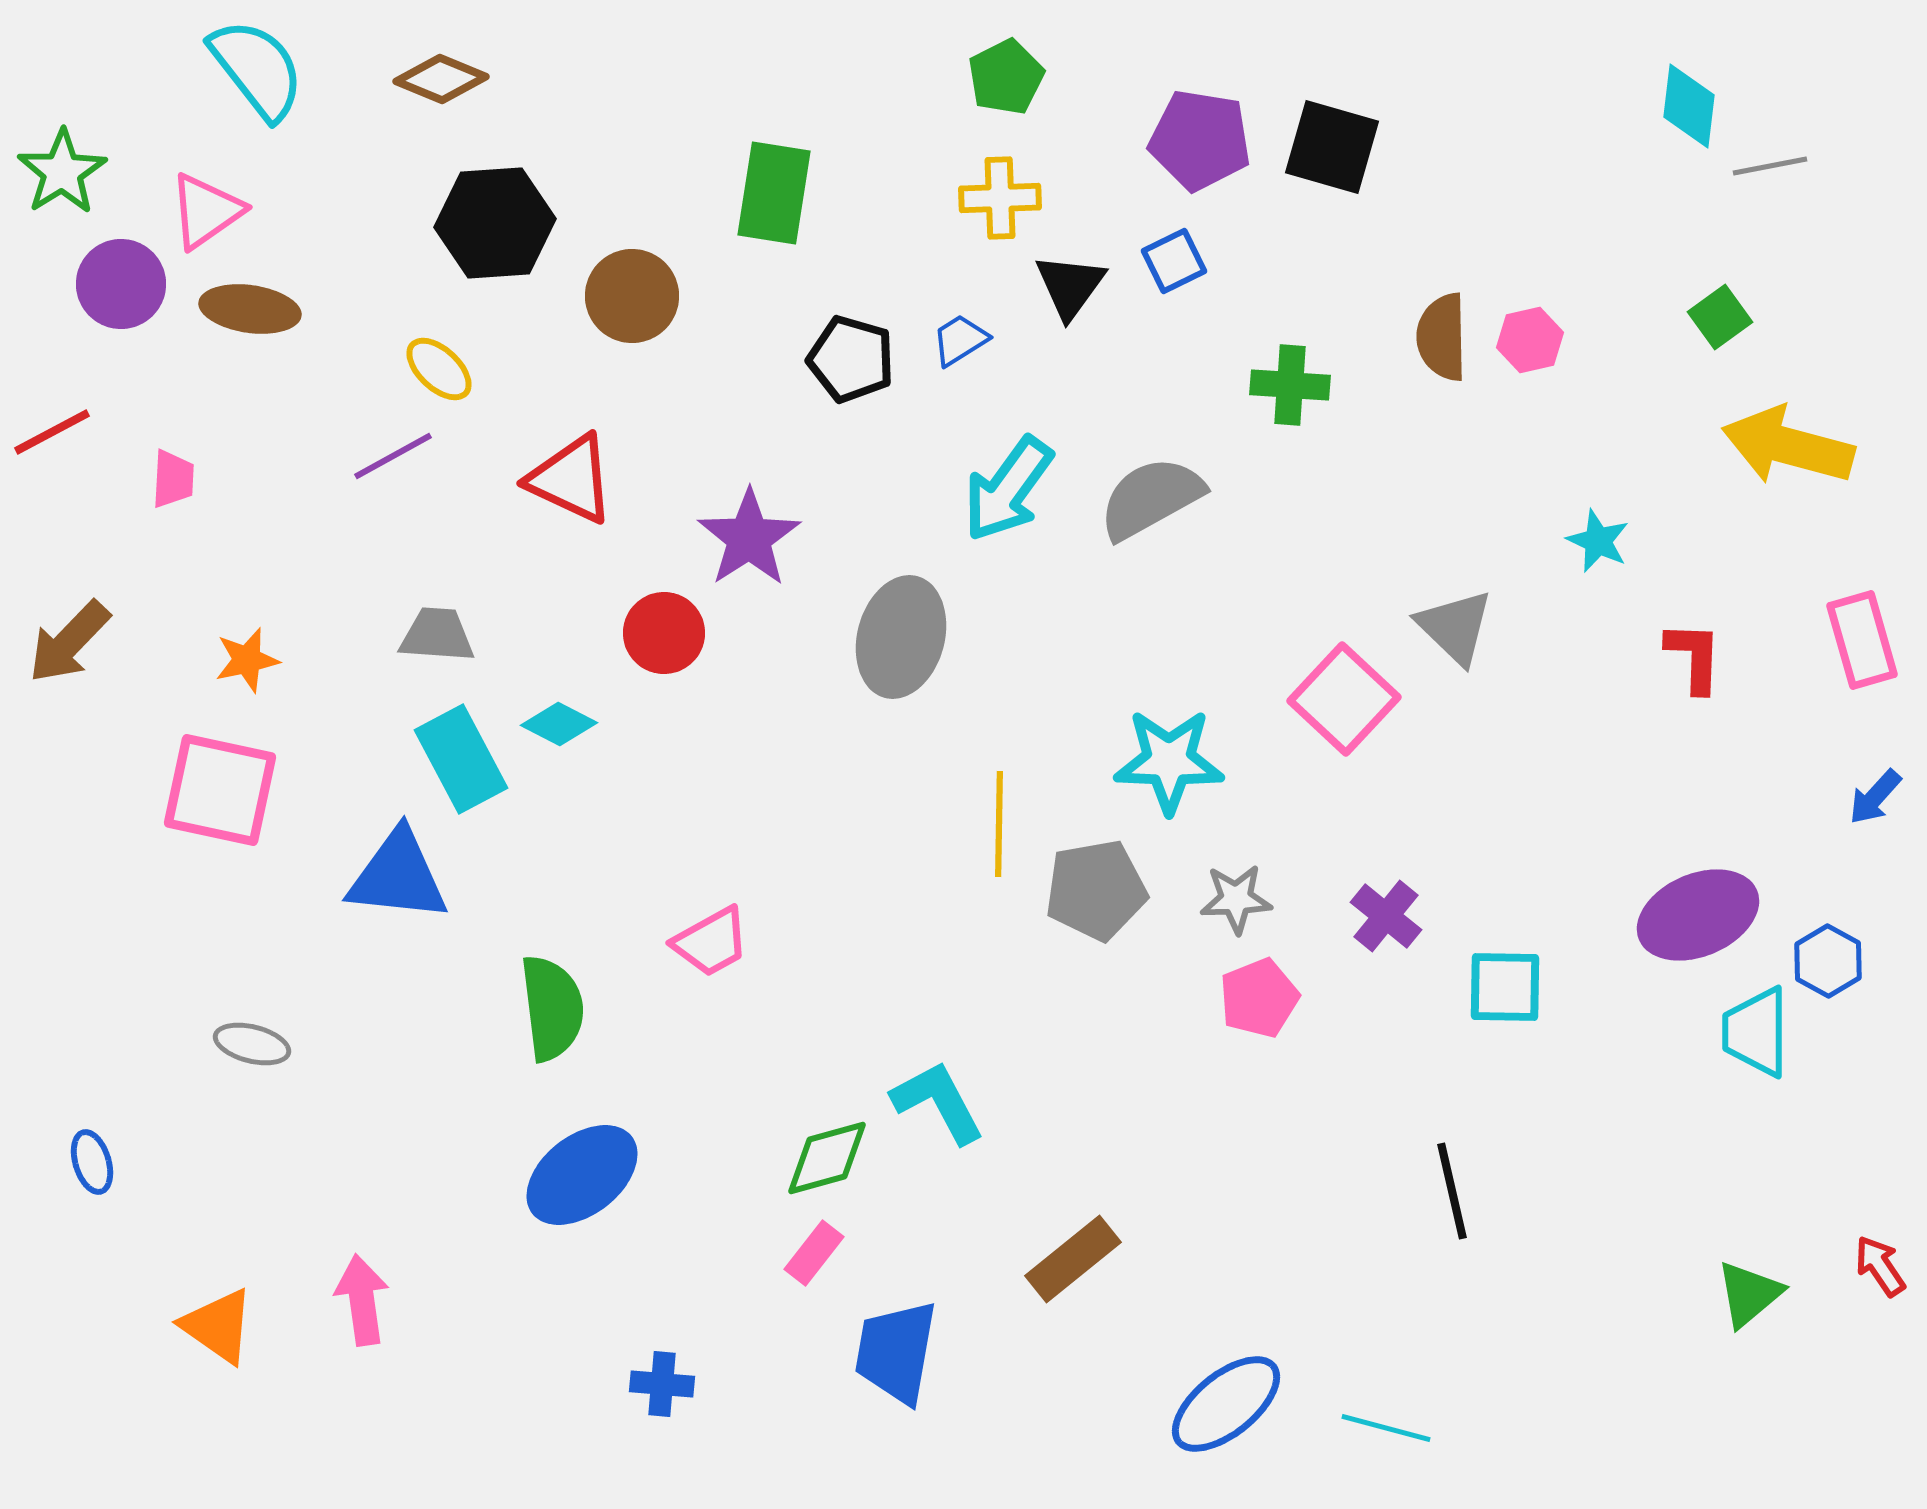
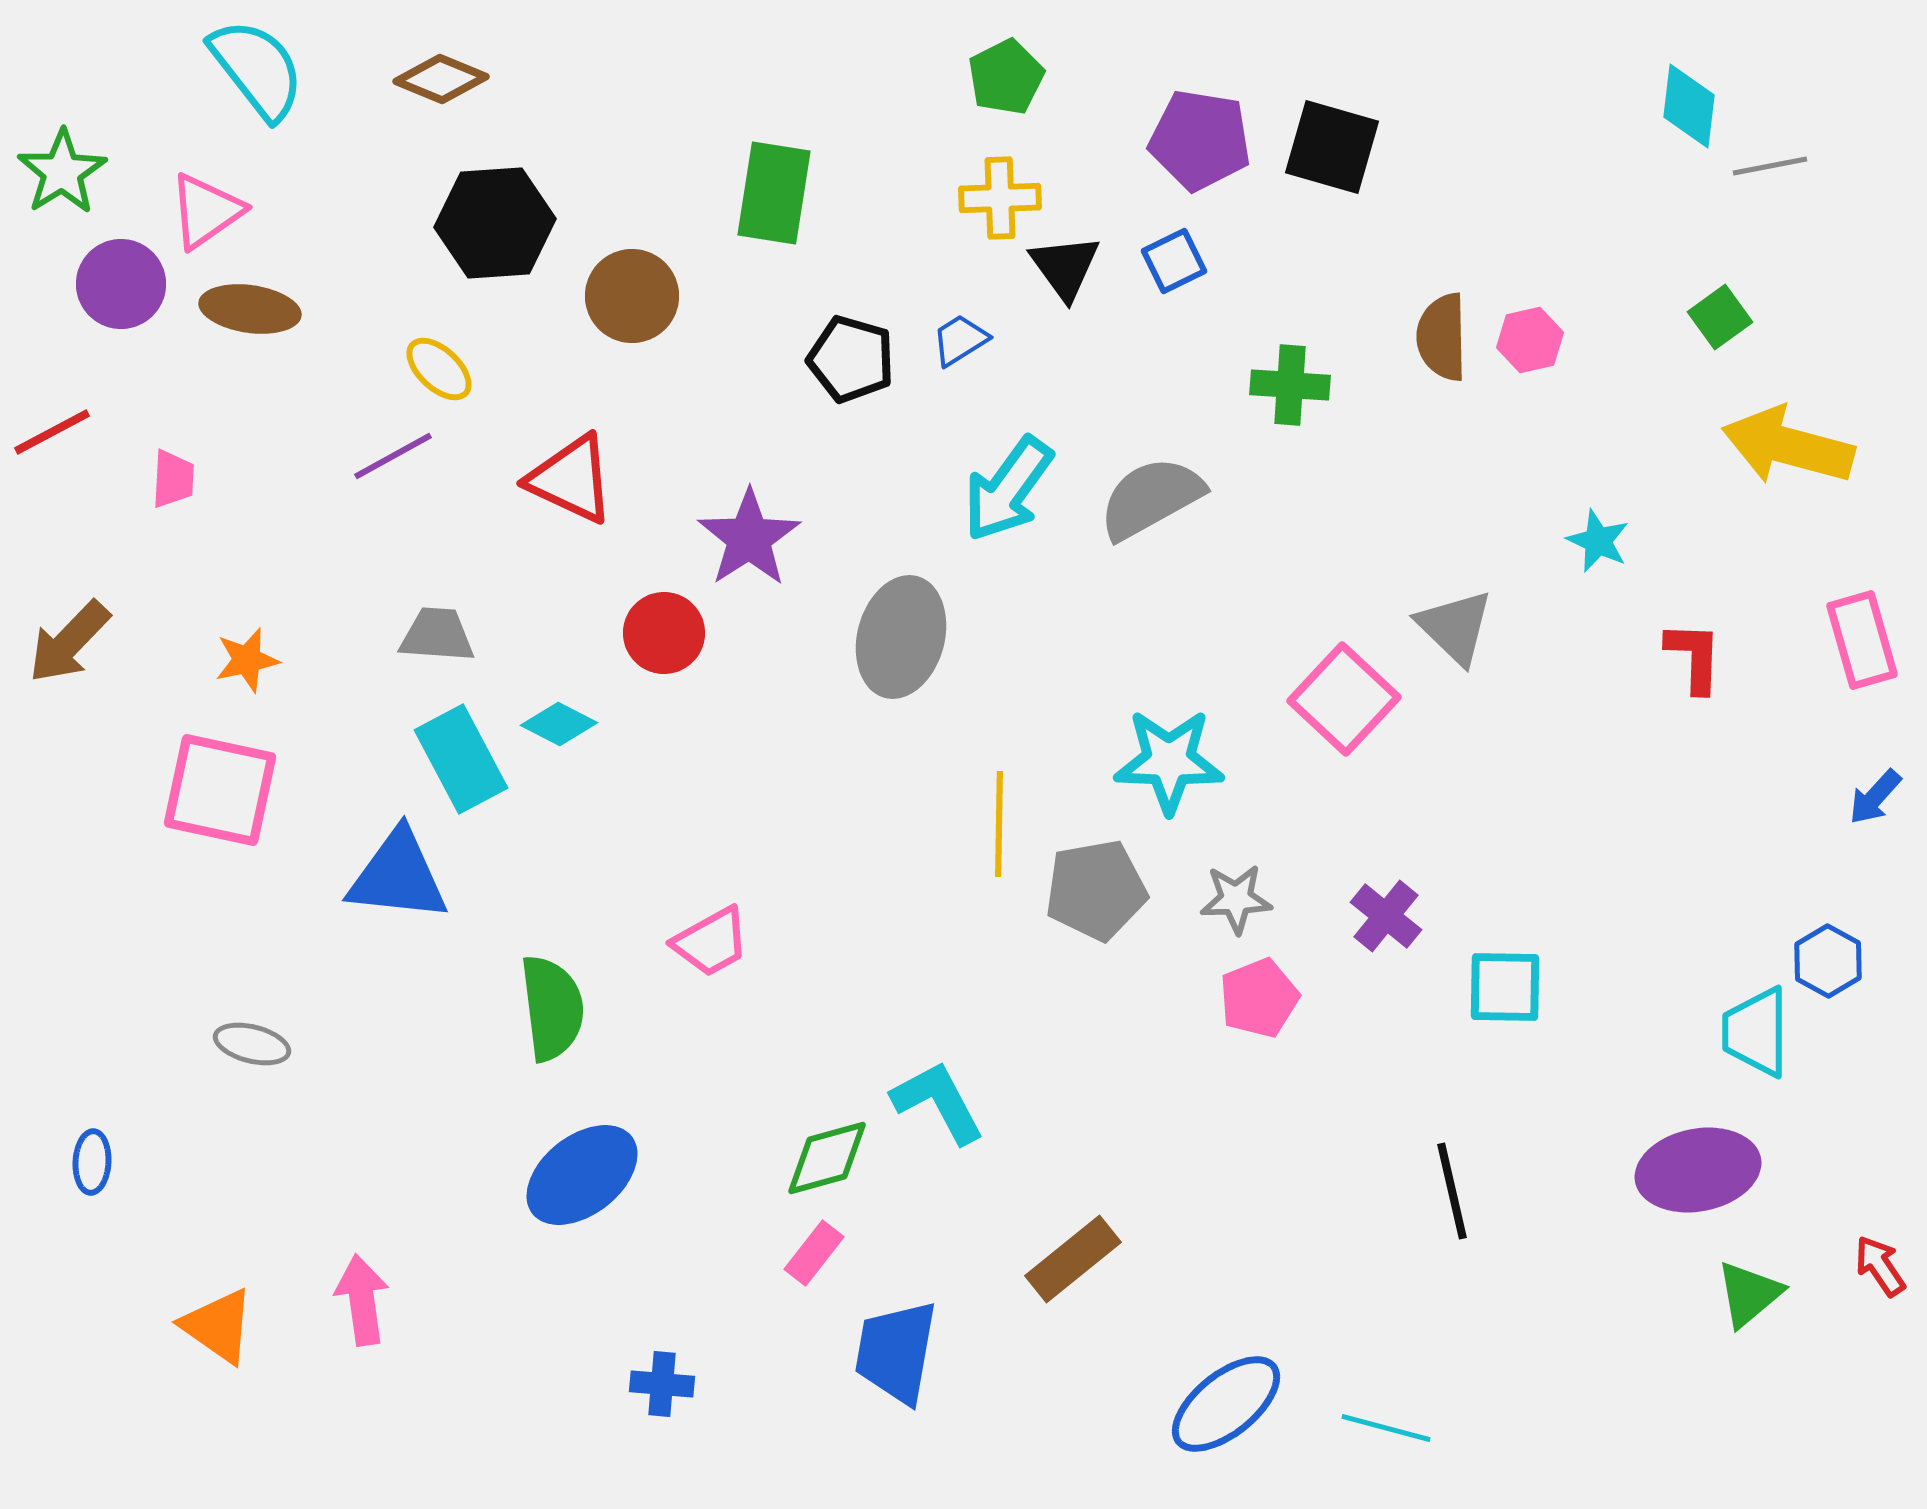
black triangle at (1070, 286): moved 5 px left, 19 px up; rotated 12 degrees counterclockwise
purple ellipse at (1698, 915): moved 255 px down; rotated 12 degrees clockwise
blue ellipse at (92, 1162): rotated 20 degrees clockwise
